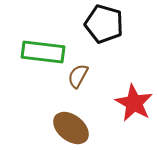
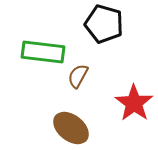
red star: rotated 6 degrees clockwise
